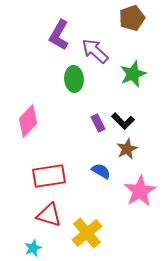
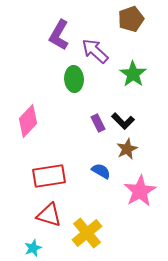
brown pentagon: moved 1 px left, 1 px down
green star: rotated 16 degrees counterclockwise
